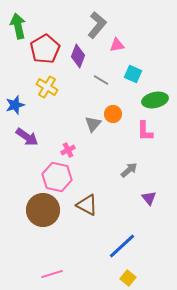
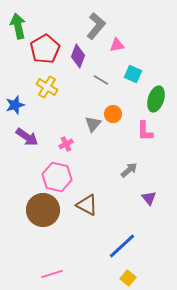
gray L-shape: moved 1 px left, 1 px down
green ellipse: moved 1 px right, 1 px up; rotated 60 degrees counterclockwise
pink cross: moved 2 px left, 6 px up
